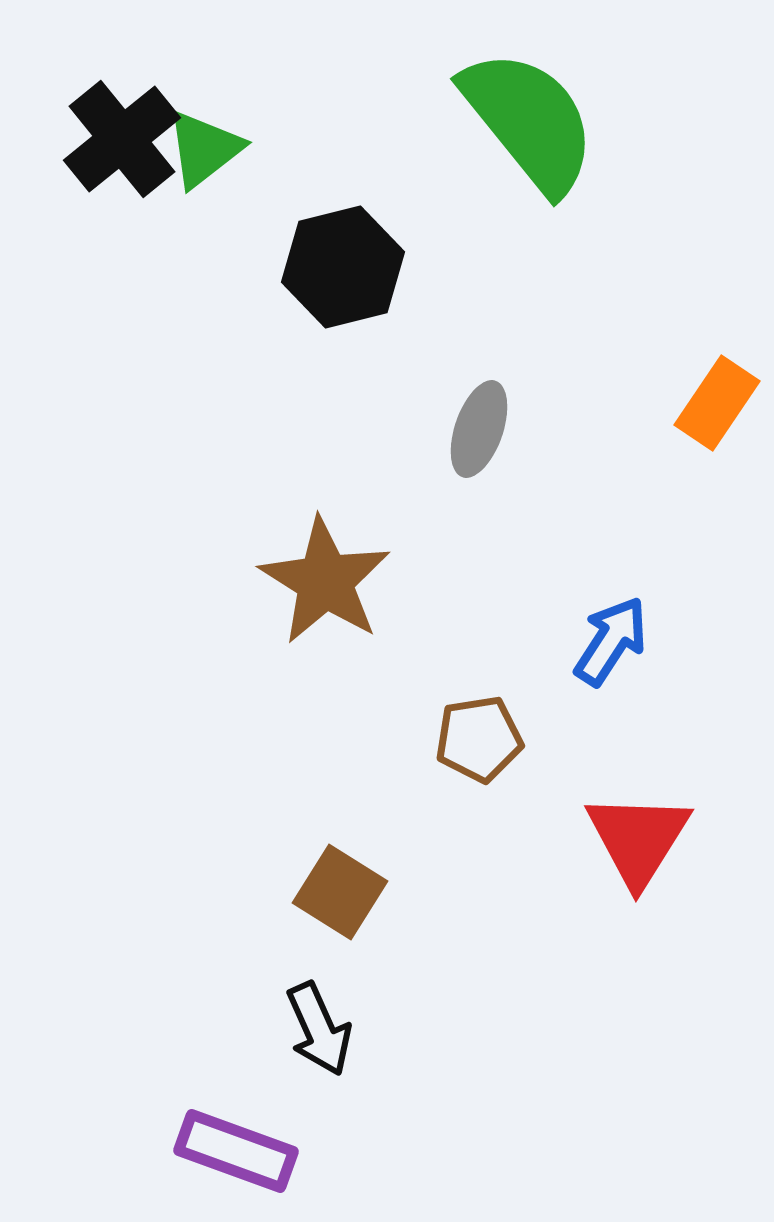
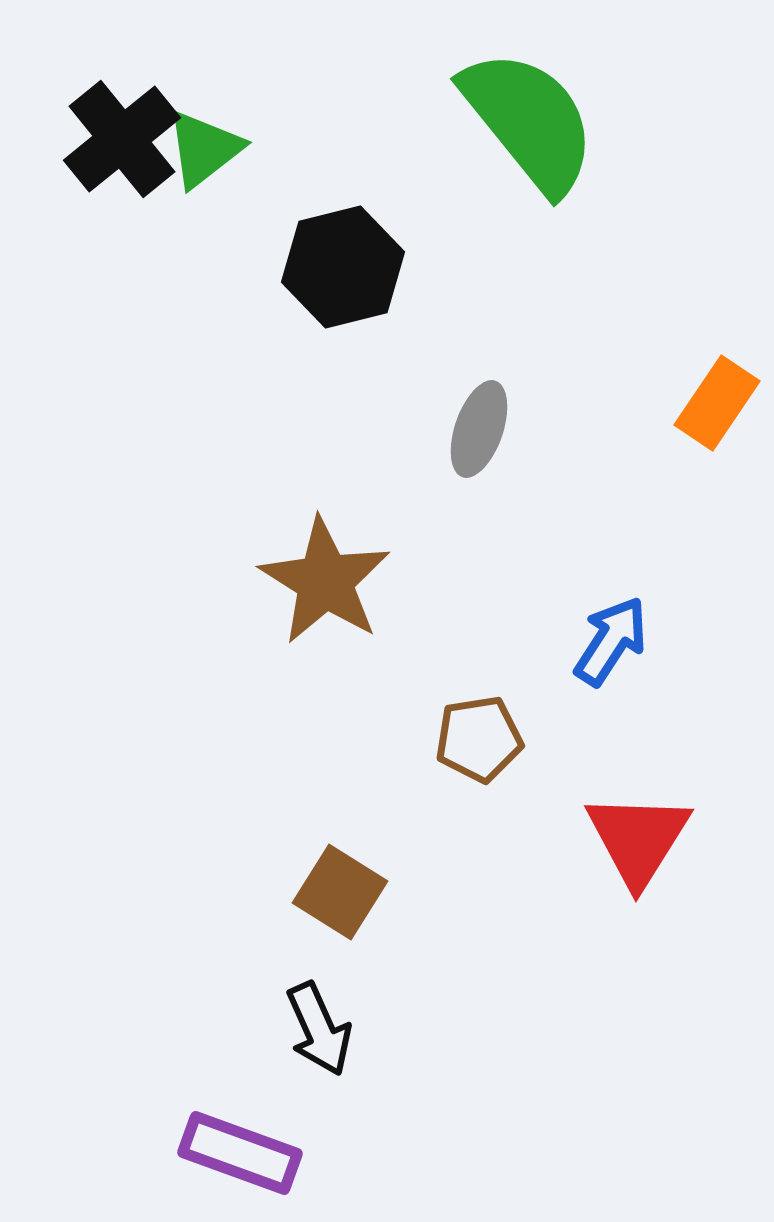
purple rectangle: moved 4 px right, 2 px down
